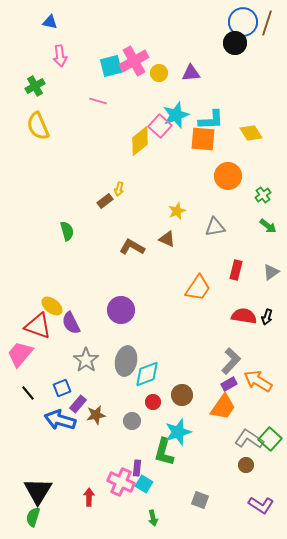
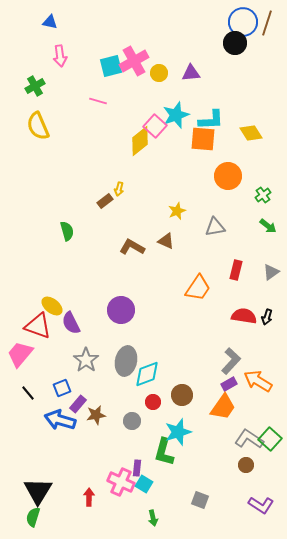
pink square at (160, 126): moved 5 px left
brown triangle at (167, 239): moved 1 px left, 2 px down
